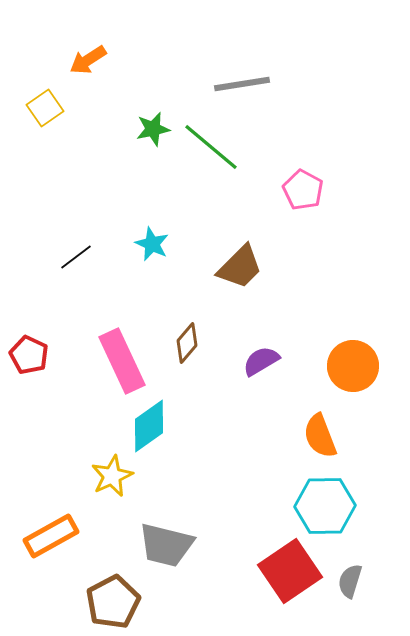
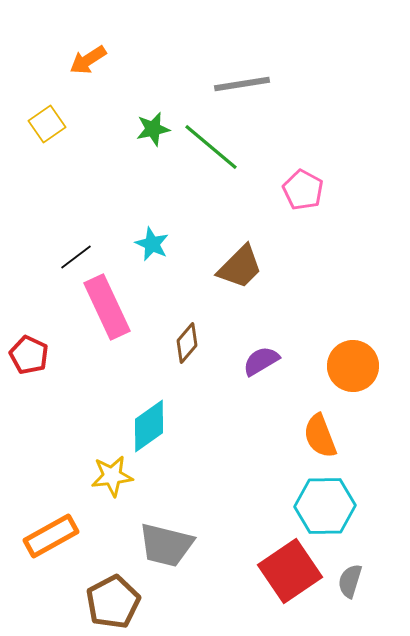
yellow square: moved 2 px right, 16 px down
pink rectangle: moved 15 px left, 54 px up
yellow star: rotated 18 degrees clockwise
